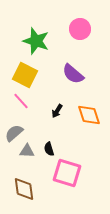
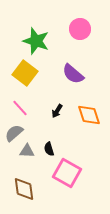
yellow square: moved 2 px up; rotated 10 degrees clockwise
pink line: moved 1 px left, 7 px down
pink square: rotated 12 degrees clockwise
